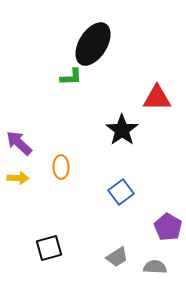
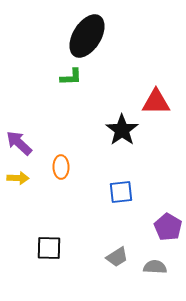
black ellipse: moved 6 px left, 8 px up
red triangle: moved 1 px left, 4 px down
blue square: rotated 30 degrees clockwise
black square: rotated 16 degrees clockwise
